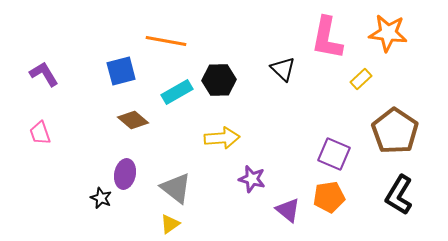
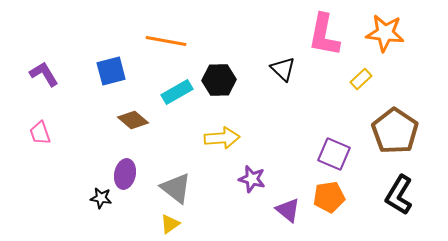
orange star: moved 3 px left
pink L-shape: moved 3 px left, 3 px up
blue square: moved 10 px left
black star: rotated 15 degrees counterclockwise
